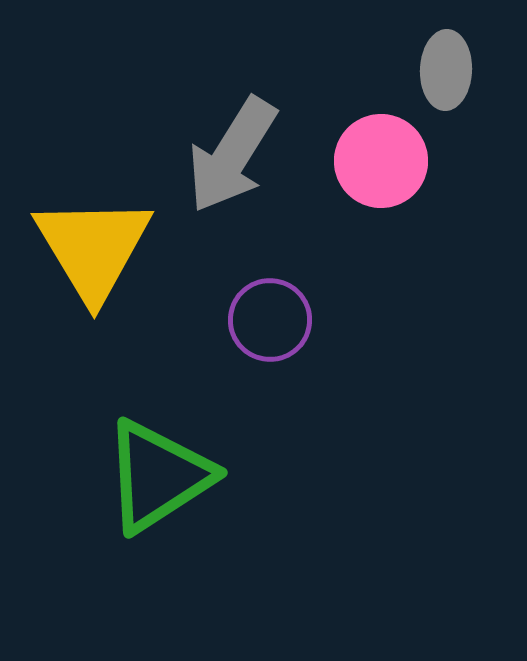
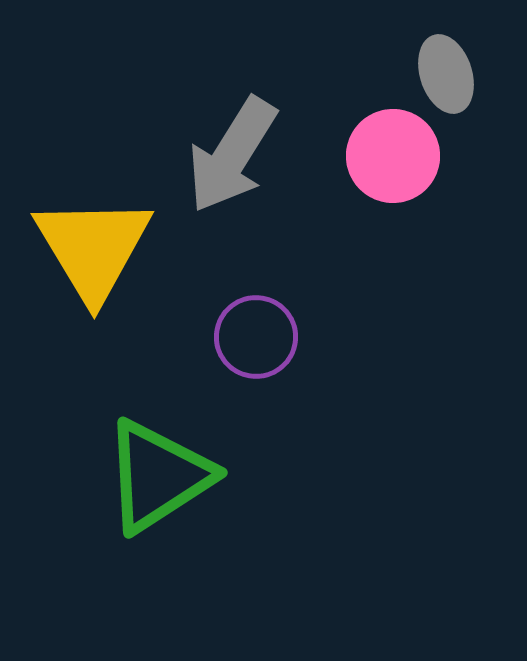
gray ellipse: moved 4 px down; rotated 20 degrees counterclockwise
pink circle: moved 12 px right, 5 px up
purple circle: moved 14 px left, 17 px down
